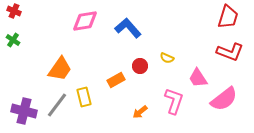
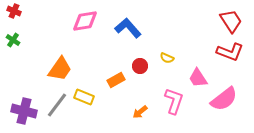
red trapezoid: moved 3 px right, 4 px down; rotated 50 degrees counterclockwise
yellow rectangle: rotated 54 degrees counterclockwise
